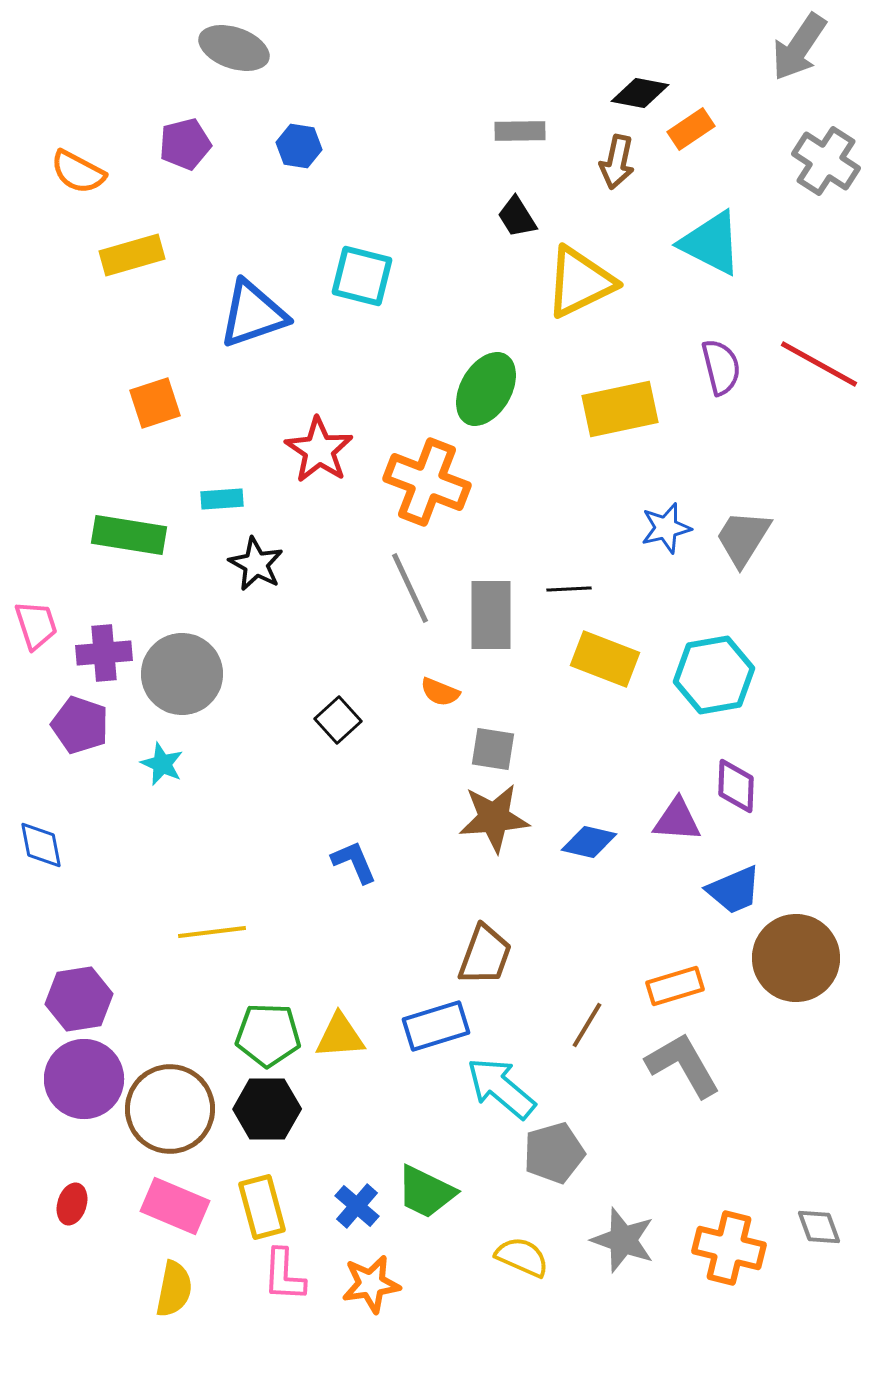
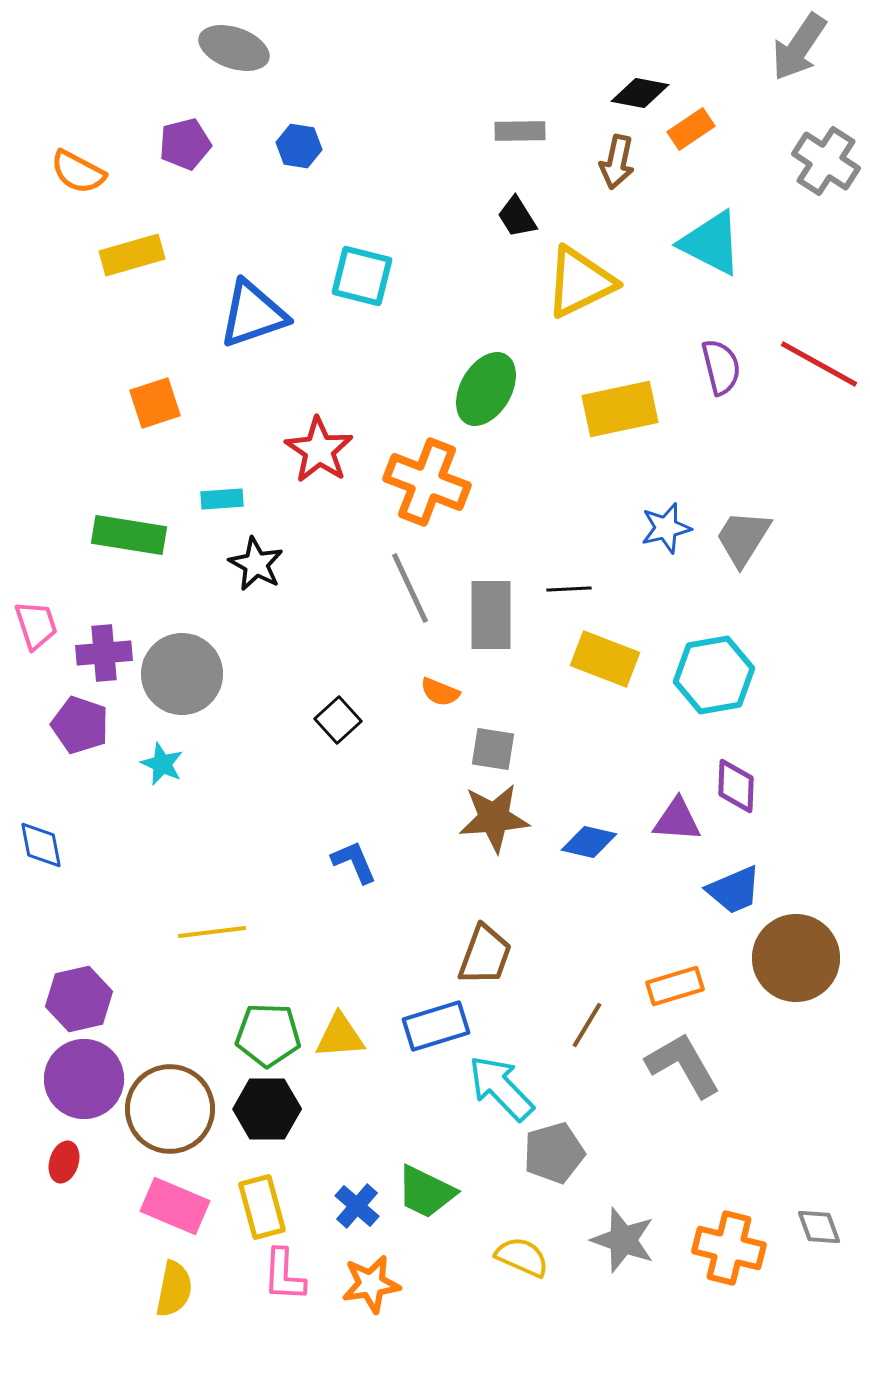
purple hexagon at (79, 999): rotated 4 degrees counterclockwise
cyan arrow at (501, 1088): rotated 6 degrees clockwise
red ellipse at (72, 1204): moved 8 px left, 42 px up
